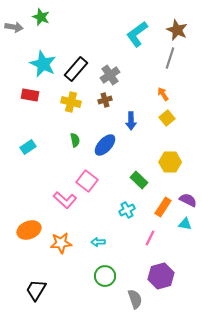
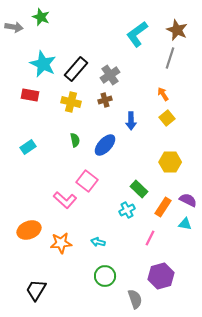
green rectangle: moved 9 px down
cyan arrow: rotated 16 degrees clockwise
